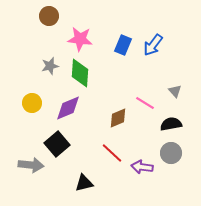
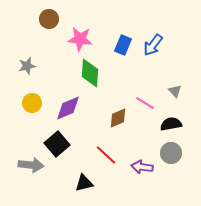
brown circle: moved 3 px down
gray star: moved 23 px left
green diamond: moved 10 px right
red line: moved 6 px left, 2 px down
